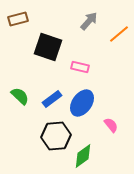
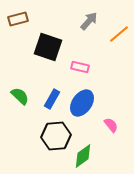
blue rectangle: rotated 24 degrees counterclockwise
